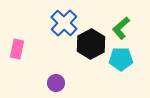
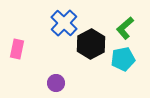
green L-shape: moved 4 px right
cyan pentagon: moved 2 px right; rotated 10 degrees counterclockwise
